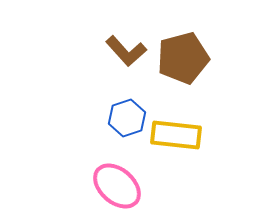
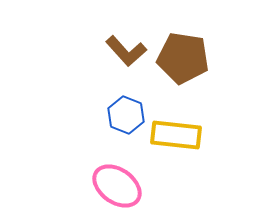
brown pentagon: rotated 24 degrees clockwise
blue hexagon: moved 1 px left, 3 px up; rotated 21 degrees counterclockwise
pink ellipse: rotated 6 degrees counterclockwise
